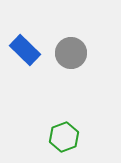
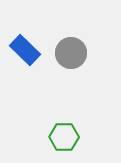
green hexagon: rotated 20 degrees clockwise
